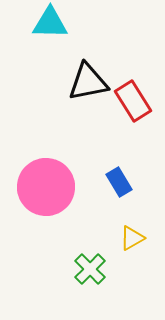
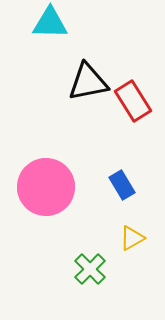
blue rectangle: moved 3 px right, 3 px down
